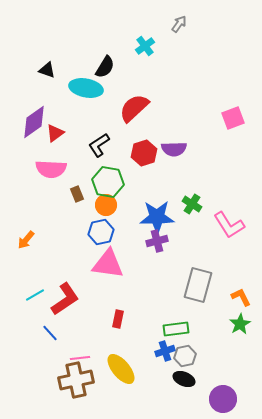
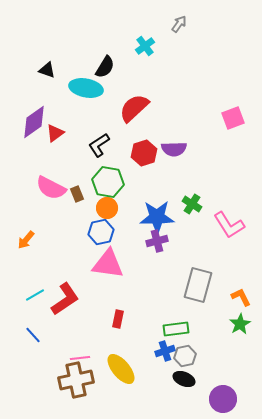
pink semicircle: moved 19 px down; rotated 24 degrees clockwise
orange circle: moved 1 px right, 3 px down
blue line: moved 17 px left, 2 px down
